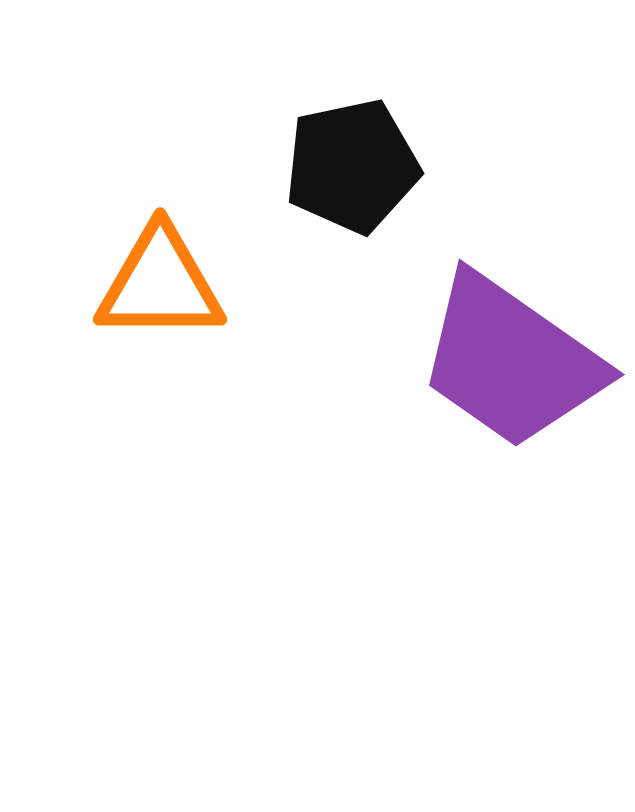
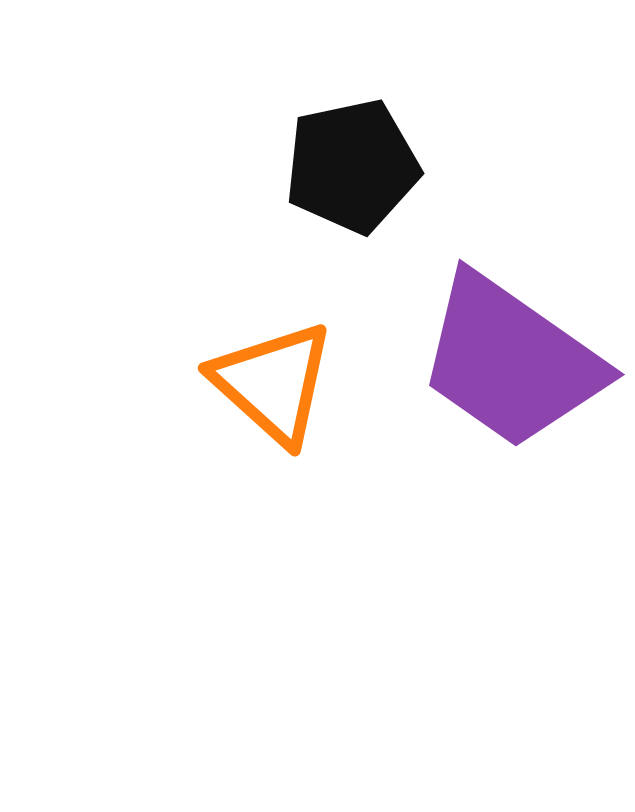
orange triangle: moved 113 px right, 99 px down; rotated 42 degrees clockwise
